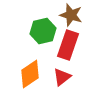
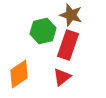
orange diamond: moved 11 px left
